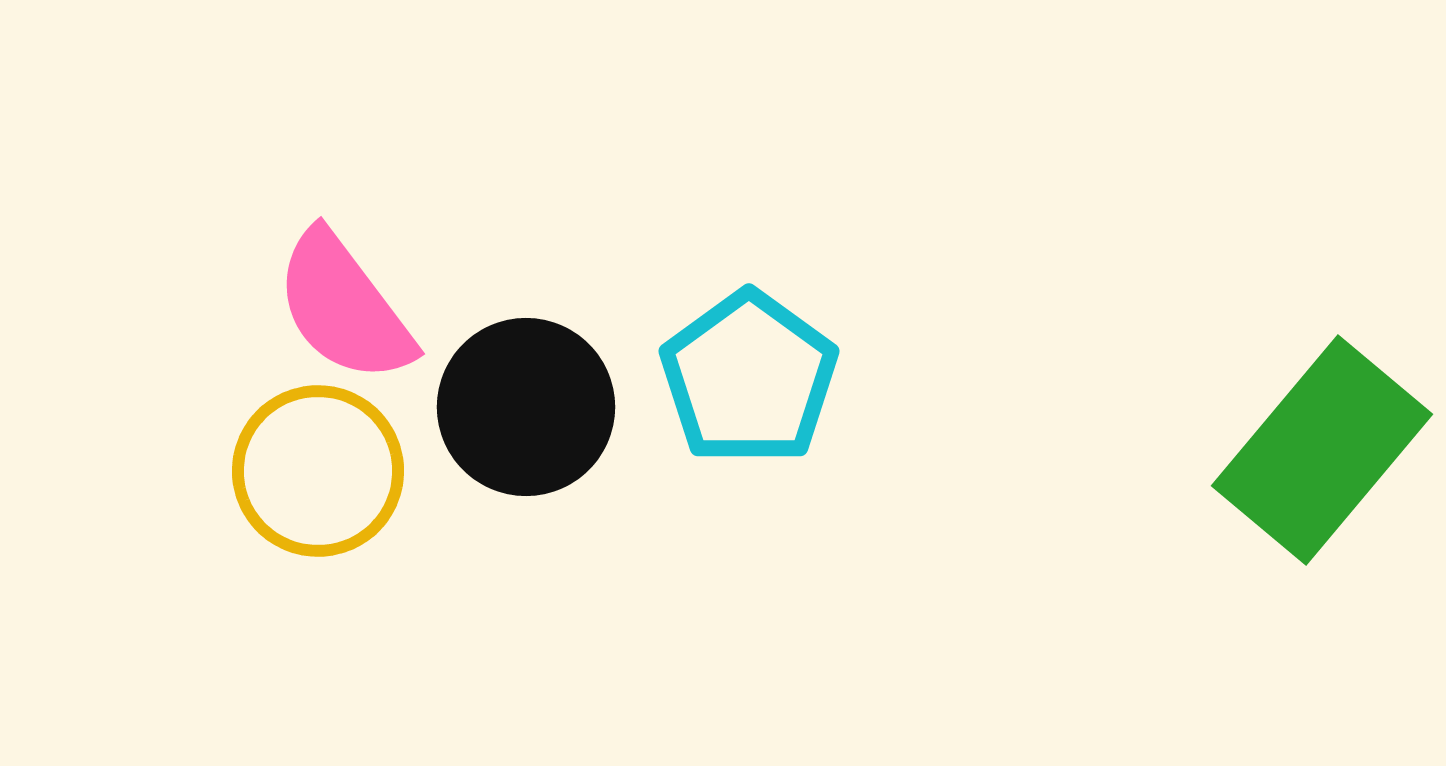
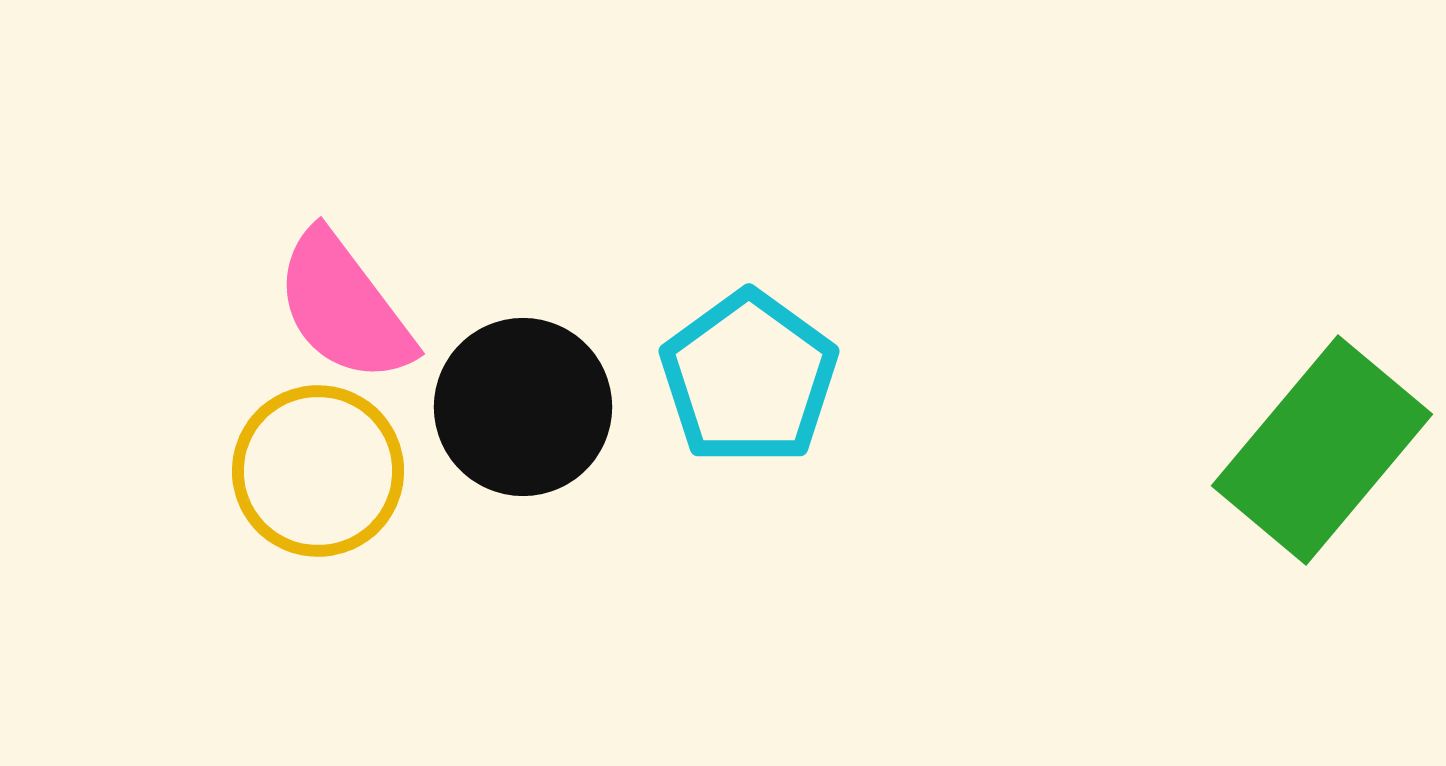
black circle: moved 3 px left
